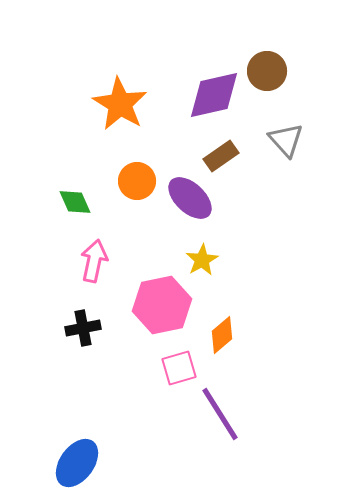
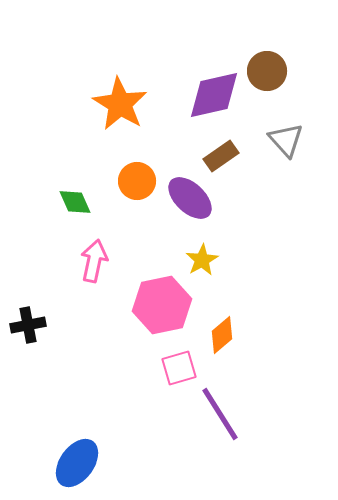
black cross: moved 55 px left, 3 px up
